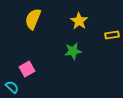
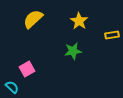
yellow semicircle: rotated 25 degrees clockwise
